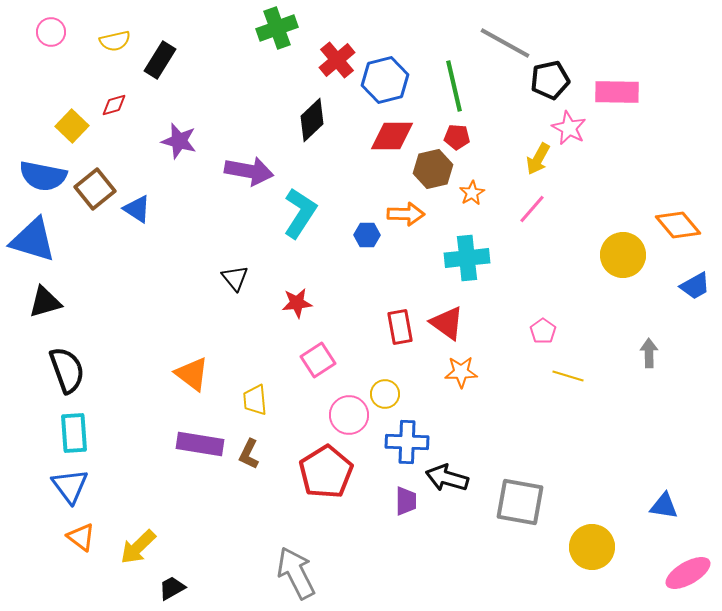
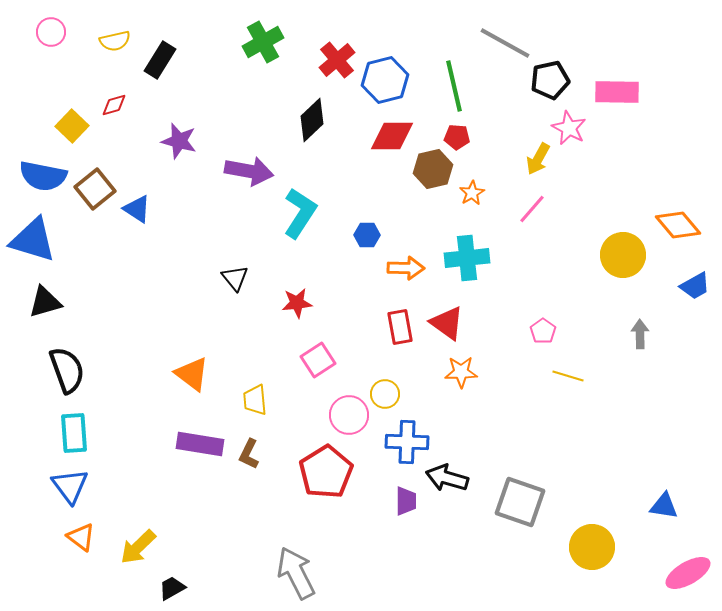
green cross at (277, 28): moved 14 px left, 14 px down; rotated 9 degrees counterclockwise
orange arrow at (406, 214): moved 54 px down
gray arrow at (649, 353): moved 9 px left, 19 px up
gray square at (520, 502): rotated 9 degrees clockwise
